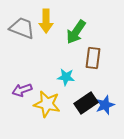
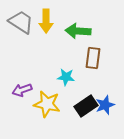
gray trapezoid: moved 1 px left, 6 px up; rotated 12 degrees clockwise
green arrow: moved 2 px right, 1 px up; rotated 60 degrees clockwise
black rectangle: moved 3 px down
